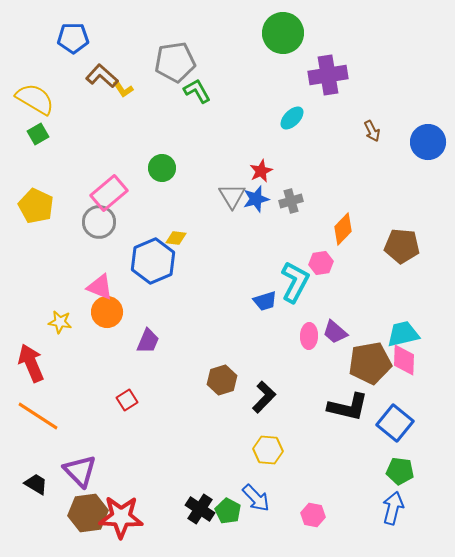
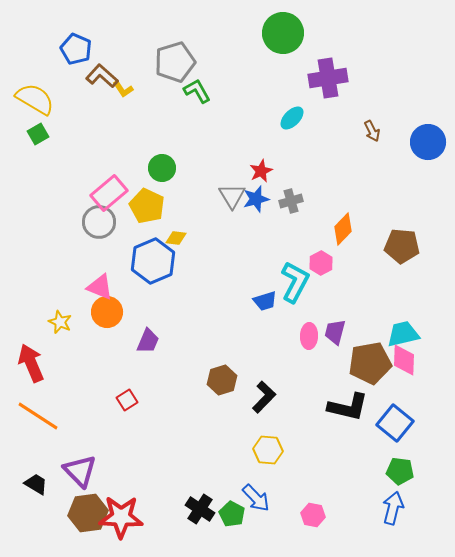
blue pentagon at (73, 38): moved 3 px right, 11 px down; rotated 24 degrees clockwise
gray pentagon at (175, 62): rotated 9 degrees counterclockwise
purple cross at (328, 75): moved 3 px down
yellow pentagon at (36, 206): moved 111 px right
pink hexagon at (321, 263): rotated 20 degrees counterclockwise
yellow star at (60, 322): rotated 15 degrees clockwise
purple trapezoid at (335, 332): rotated 64 degrees clockwise
green pentagon at (228, 511): moved 4 px right, 3 px down
